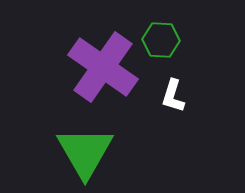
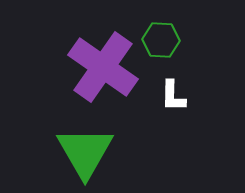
white L-shape: rotated 16 degrees counterclockwise
